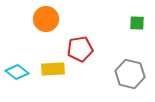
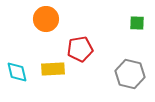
cyan diamond: rotated 40 degrees clockwise
